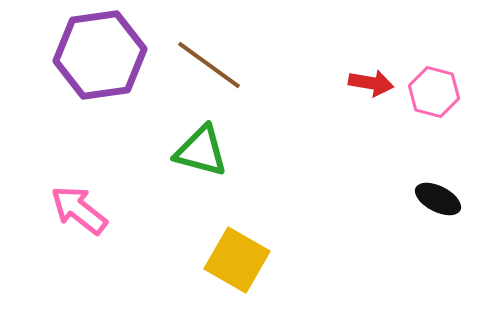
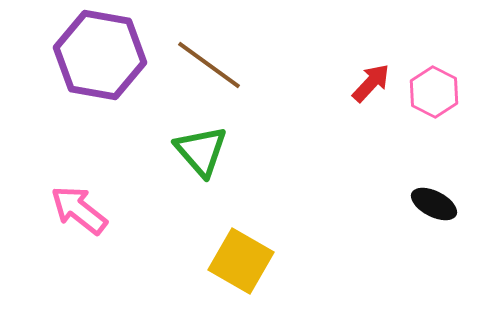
purple hexagon: rotated 18 degrees clockwise
red arrow: rotated 57 degrees counterclockwise
pink hexagon: rotated 12 degrees clockwise
green triangle: rotated 34 degrees clockwise
black ellipse: moved 4 px left, 5 px down
yellow square: moved 4 px right, 1 px down
